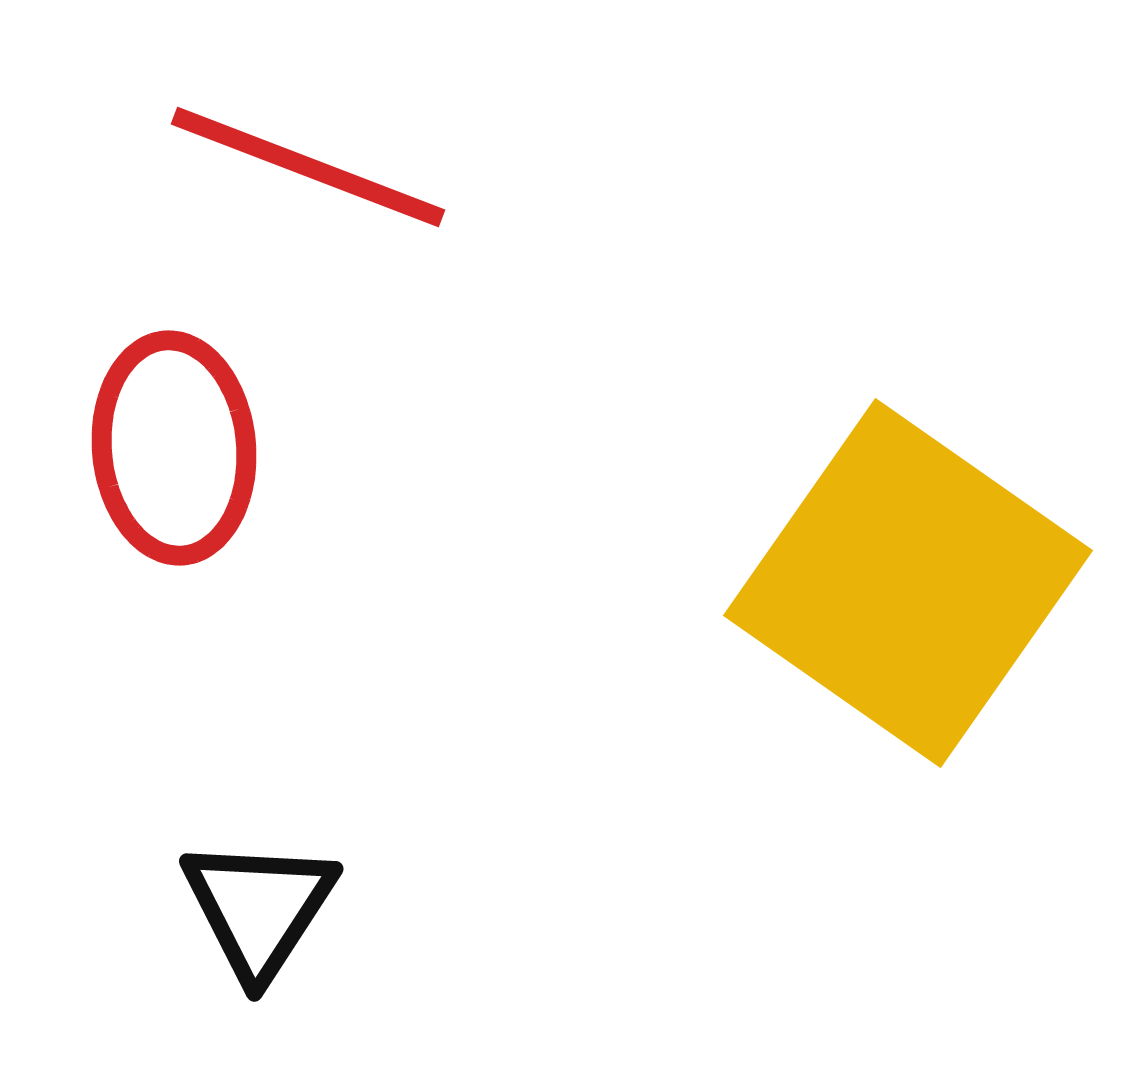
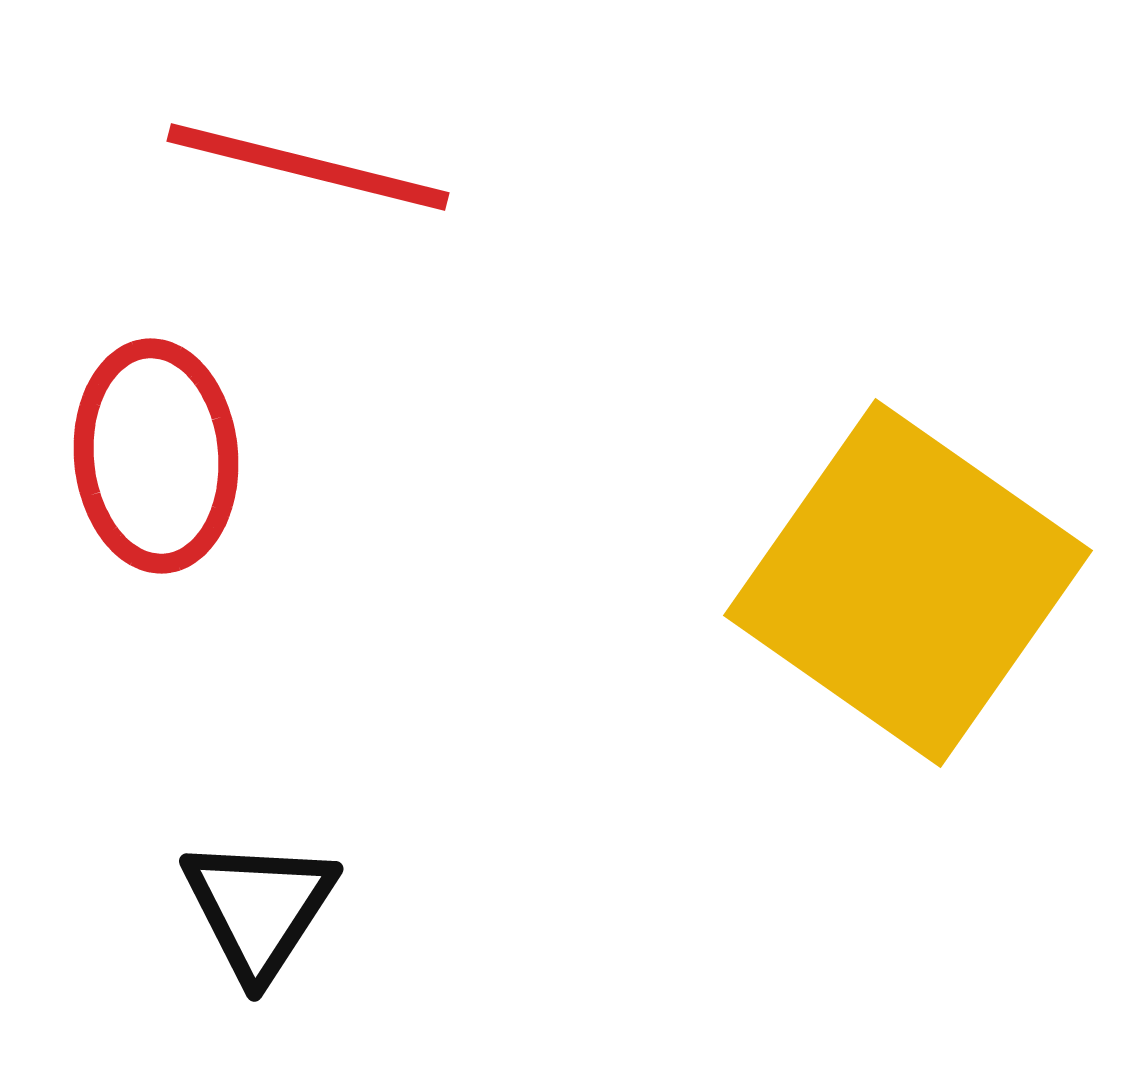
red line: rotated 7 degrees counterclockwise
red ellipse: moved 18 px left, 8 px down
